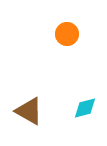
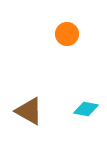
cyan diamond: moved 1 px right, 1 px down; rotated 25 degrees clockwise
